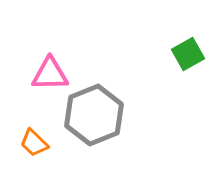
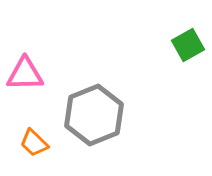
green square: moved 9 px up
pink triangle: moved 25 px left
